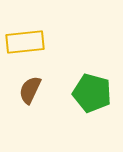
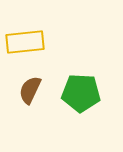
green pentagon: moved 11 px left; rotated 12 degrees counterclockwise
